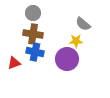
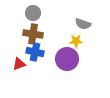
gray semicircle: rotated 21 degrees counterclockwise
red triangle: moved 5 px right, 1 px down
